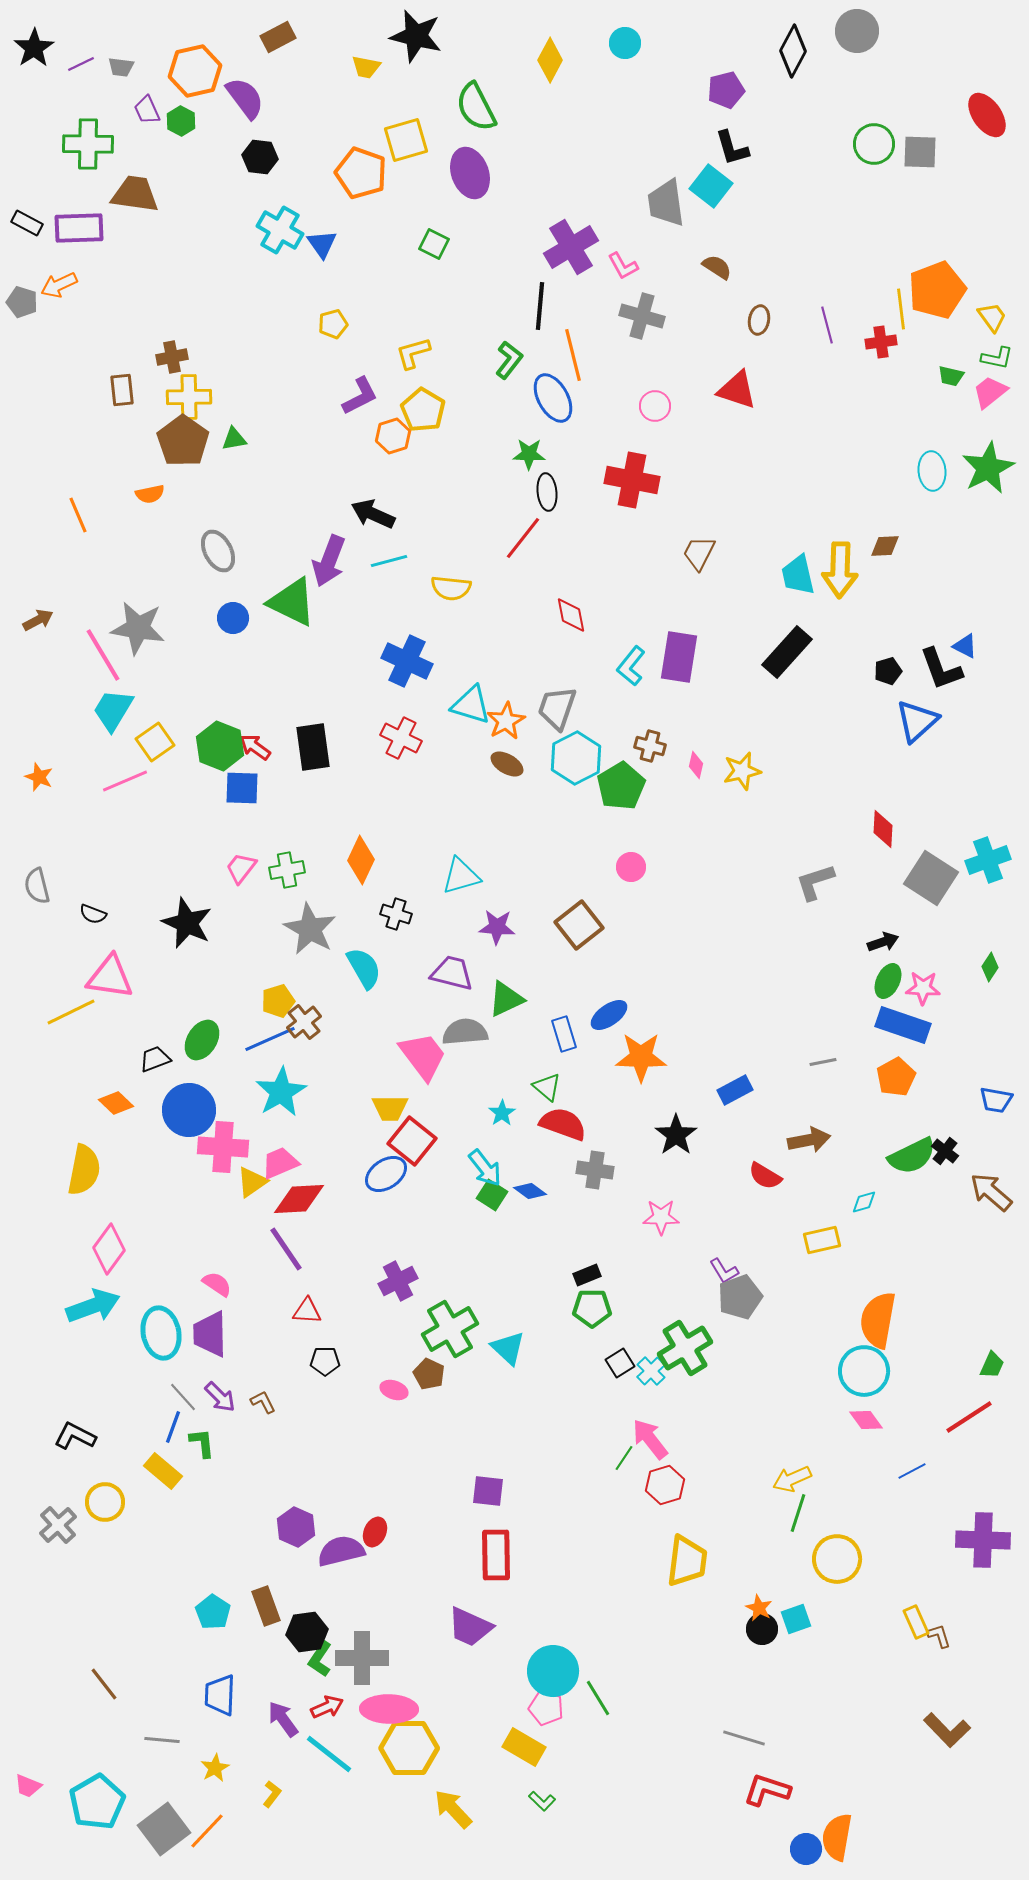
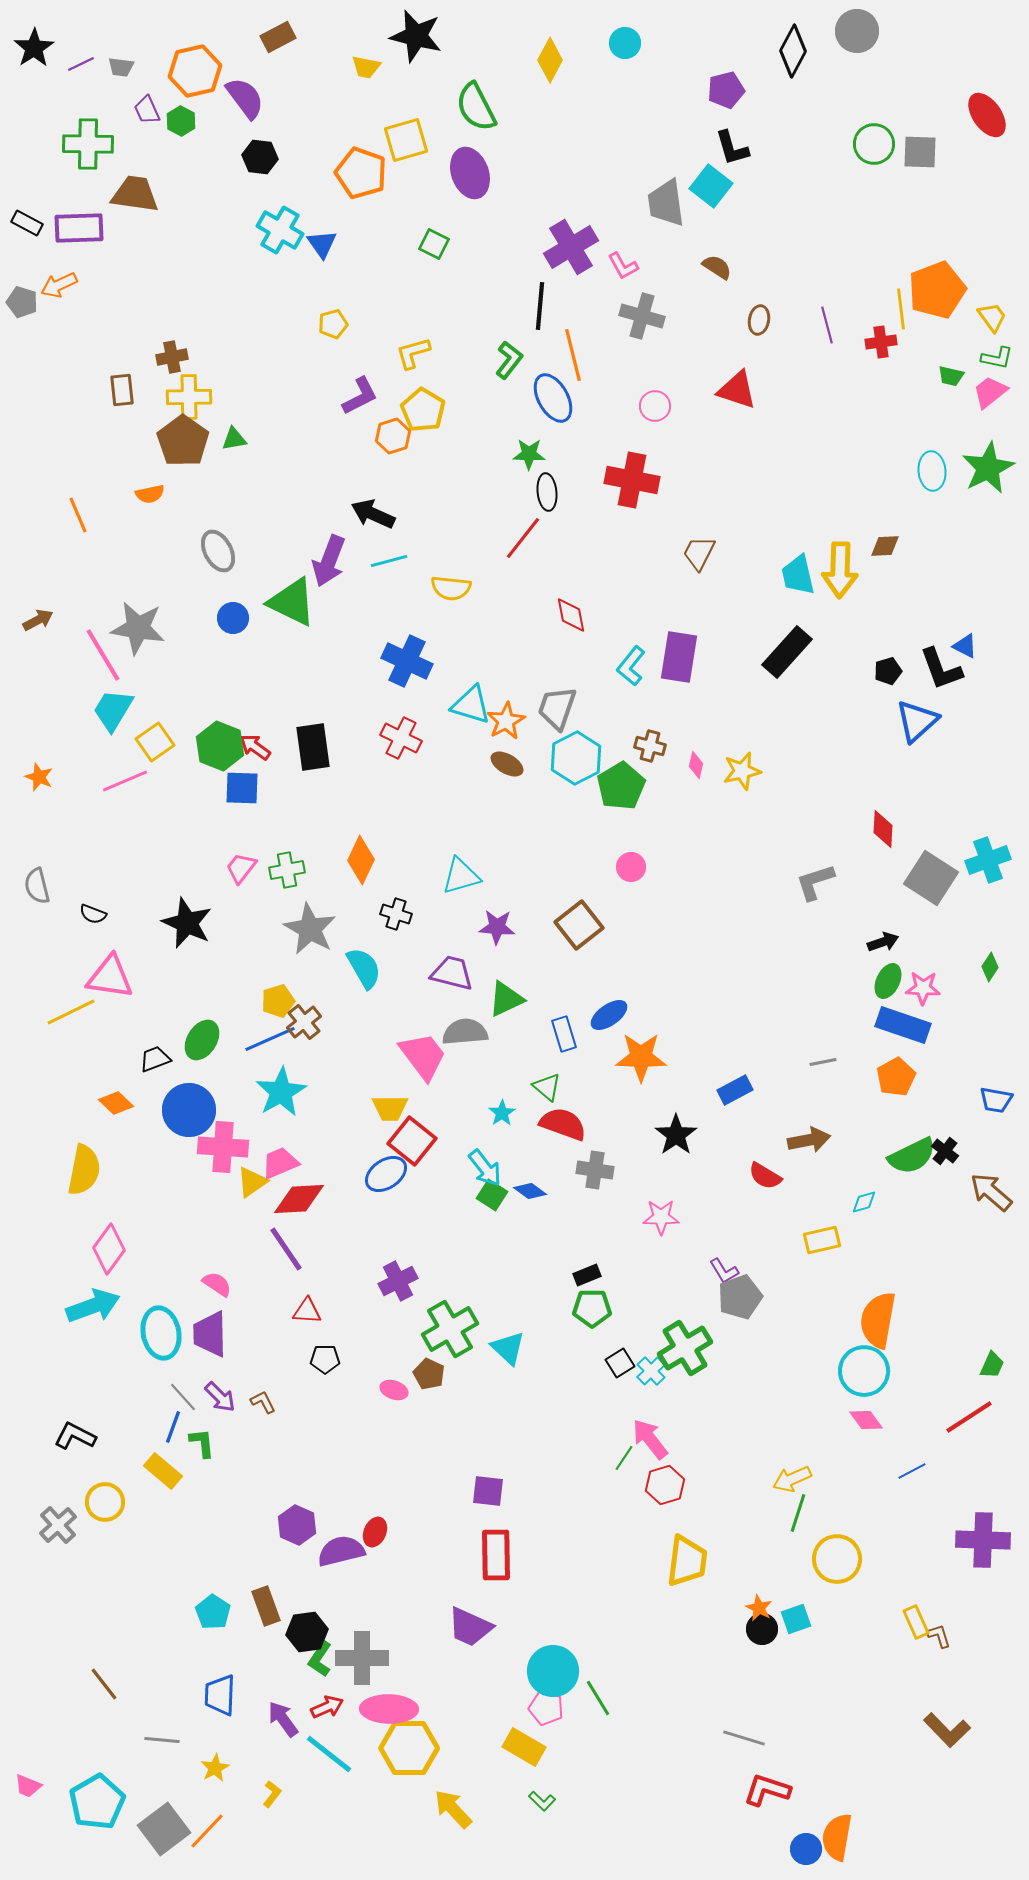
black pentagon at (325, 1361): moved 2 px up
purple hexagon at (296, 1527): moved 1 px right, 2 px up
